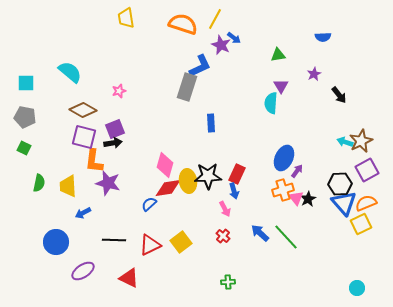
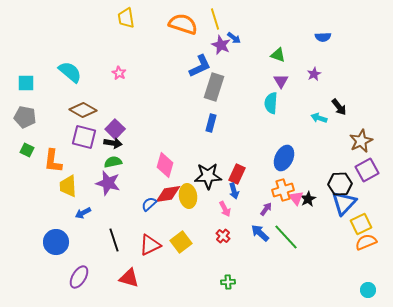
yellow line at (215, 19): rotated 45 degrees counterclockwise
green triangle at (278, 55): rotated 28 degrees clockwise
purple triangle at (281, 86): moved 5 px up
gray rectangle at (187, 87): moved 27 px right
pink star at (119, 91): moved 18 px up; rotated 24 degrees counterclockwise
black arrow at (339, 95): moved 12 px down
blue rectangle at (211, 123): rotated 18 degrees clockwise
purple square at (115, 129): rotated 24 degrees counterclockwise
cyan arrow at (345, 142): moved 26 px left, 24 px up
black arrow at (113, 143): rotated 18 degrees clockwise
green square at (24, 148): moved 3 px right, 2 px down
orange L-shape at (94, 161): moved 41 px left
purple arrow at (297, 171): moved 31 px left, 38 px down
yellow ellipse at (188, 181): moved 15 px down
green semicircle at (39, 183): moved 74 px right, 21 px up; rotated 114 degrees counterclockwise
red diamond at (168, 188): moved 6 px down
blue triangle at (344, 203): rotated 24 degrees clockwise
orange semicircle at (366, 203): moved 39 px down
black line at (114, 240): rotated 70 degrees clockwise
purple ellipse at (83, 271): moved 4 px left, 6 px down; rotated 25 degrees counterclockwise
red triangle at (129, 278): rotated 10 degrees counterclockwise
cyan circle at (357, 288): moved 11 px right, 2 px down
